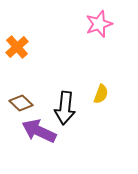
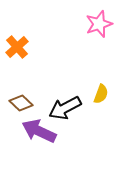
black arrow: rotated 56 degrees clockwise
